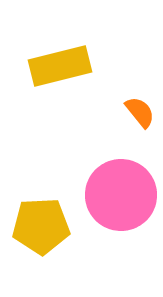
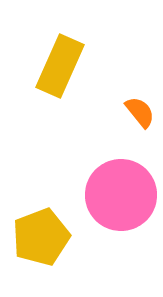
yellow rectangle: rotated 52 degrees counterclockwise
yellow pentagon: moved 11 px down; rotated 18 degrees counterclockwise
